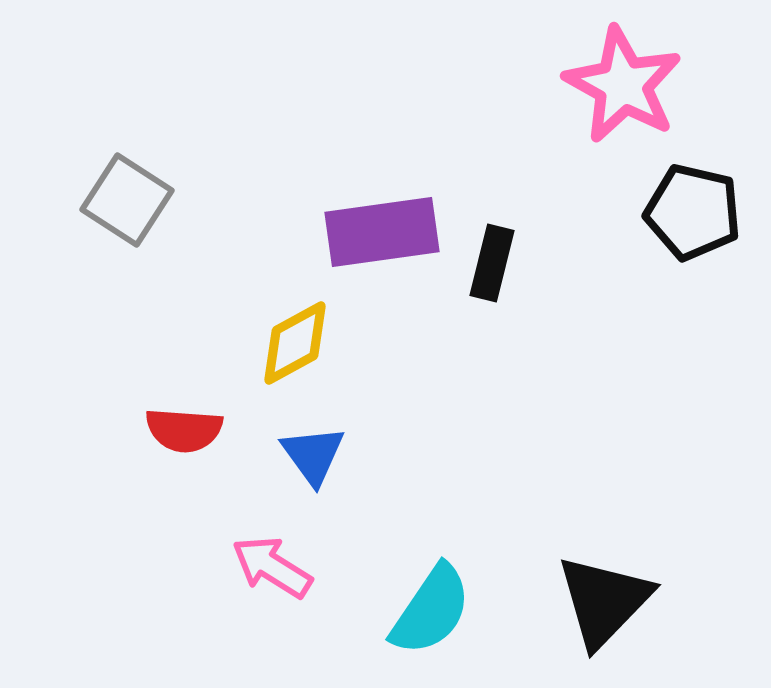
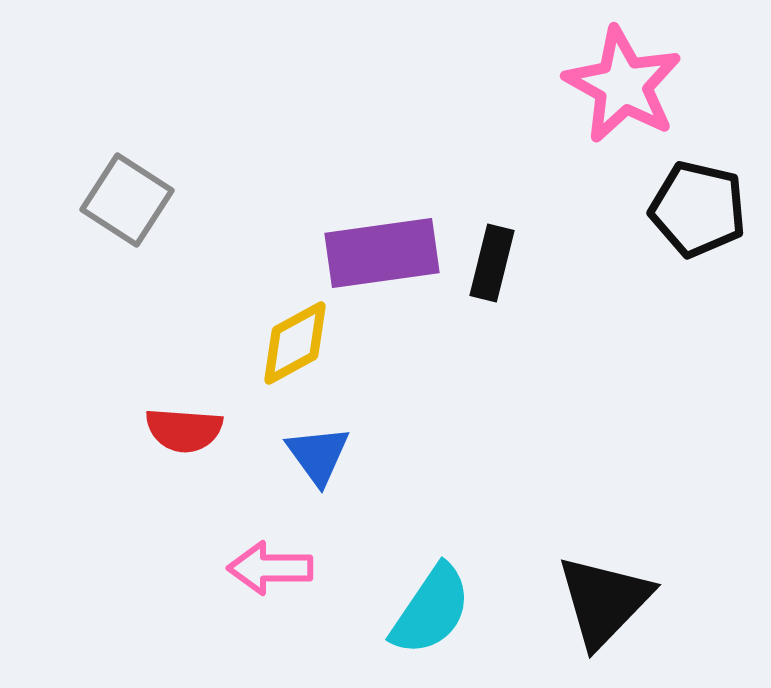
black pentagon: moved 5 px right, 3 px up
purple rectangle: moved 21 px down
blue triangle: moved 5 px right
pink arrow: moved 2 px left, 1 px down; rotated 32 degrees counterclockwise
